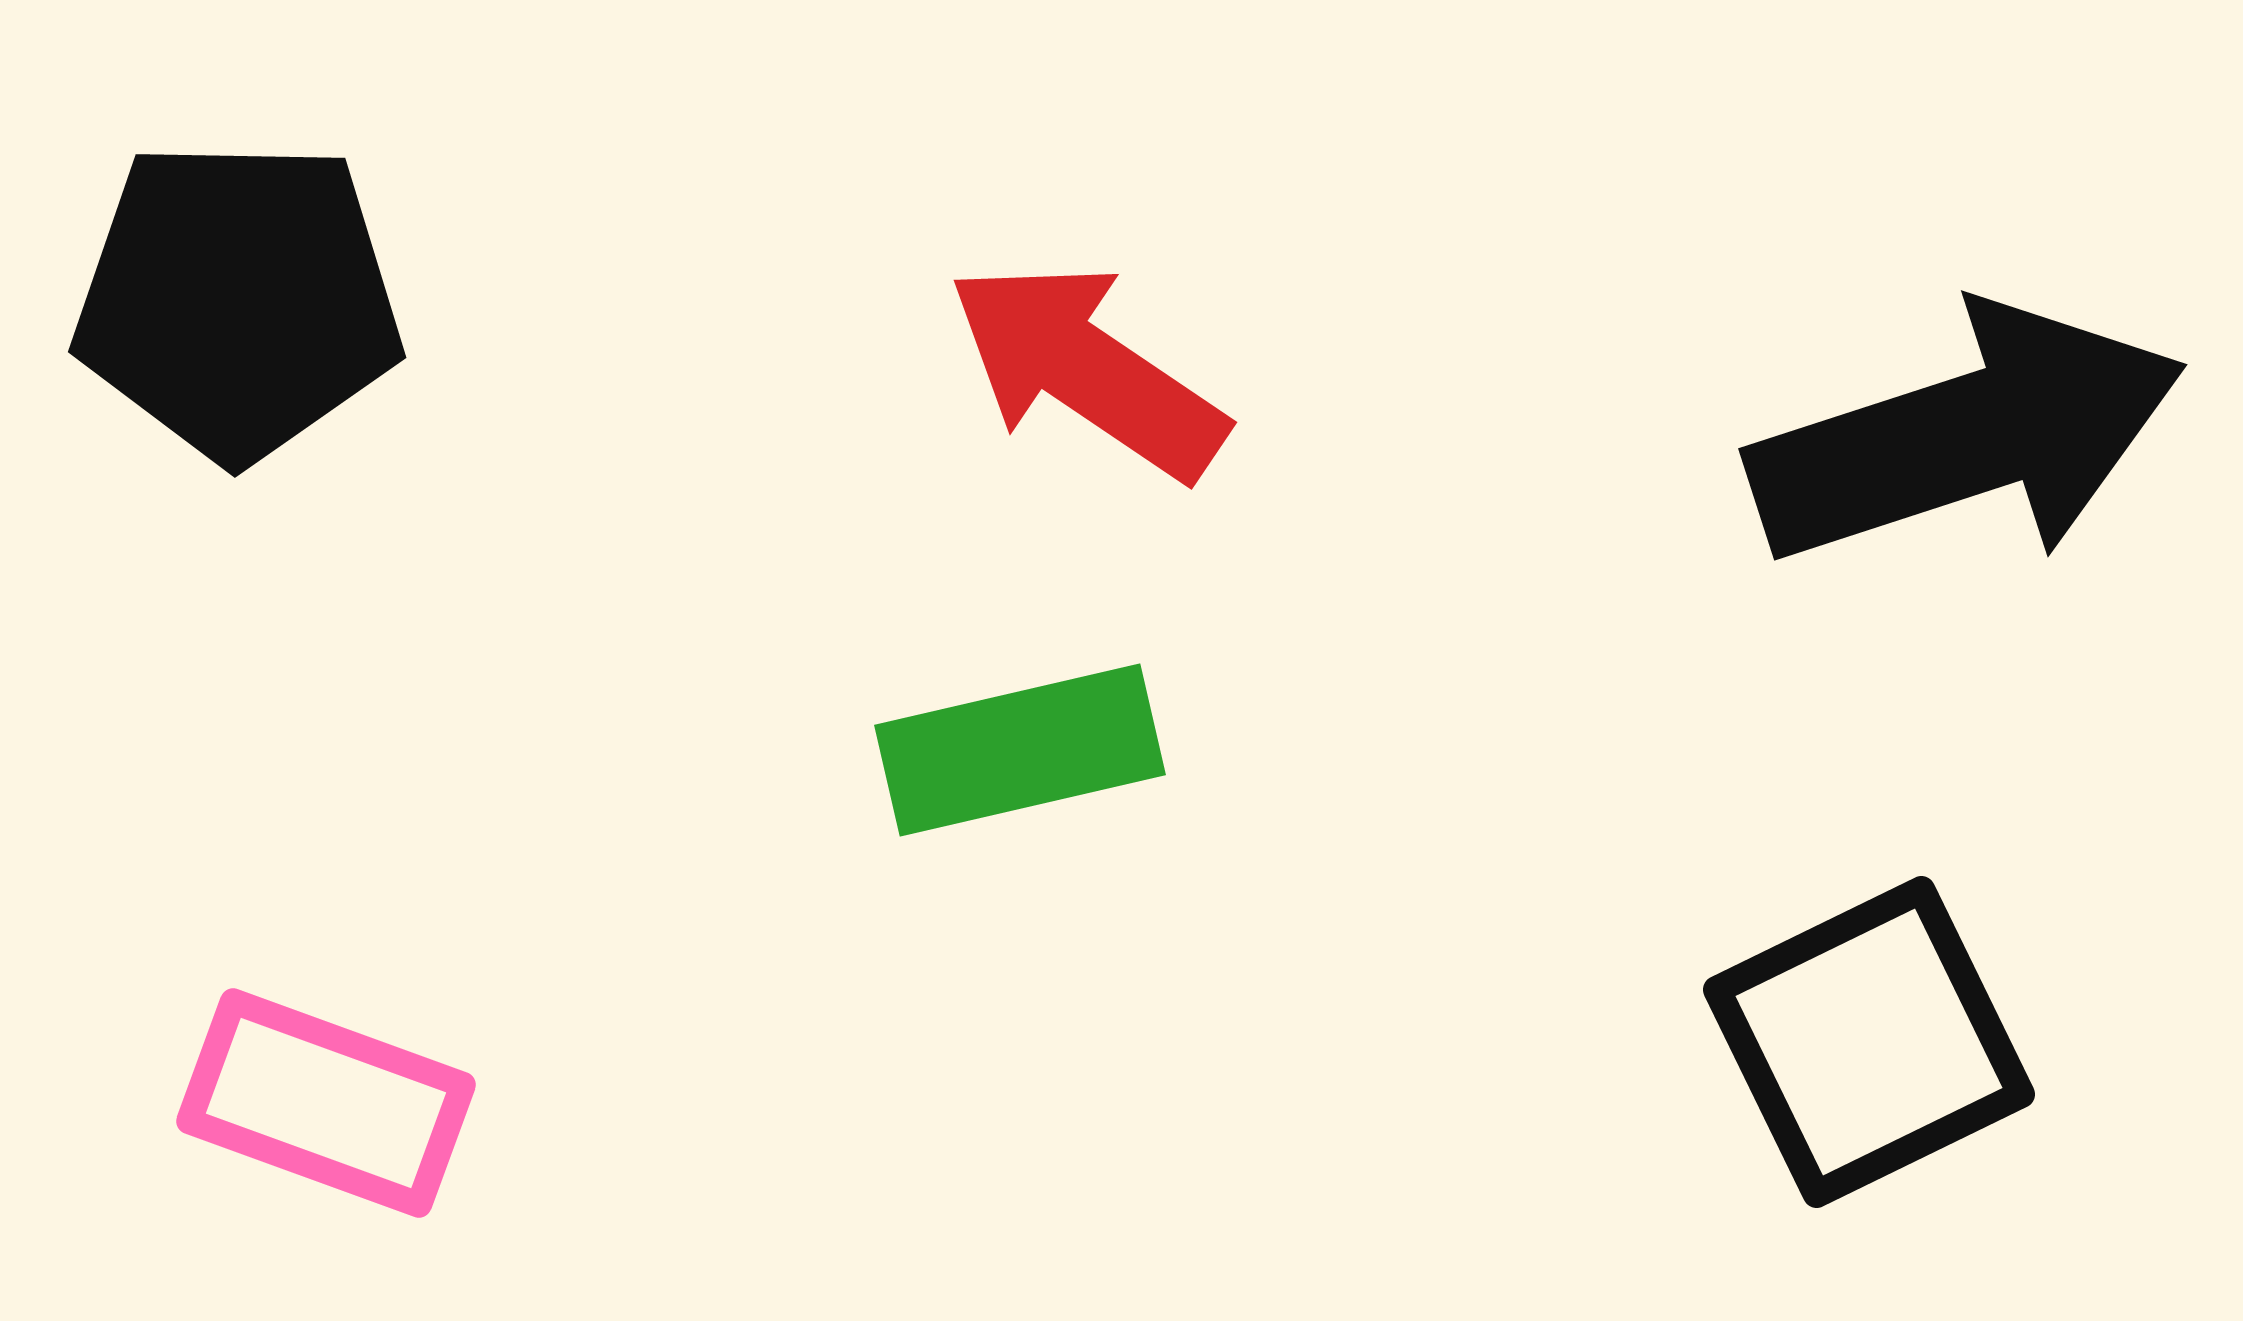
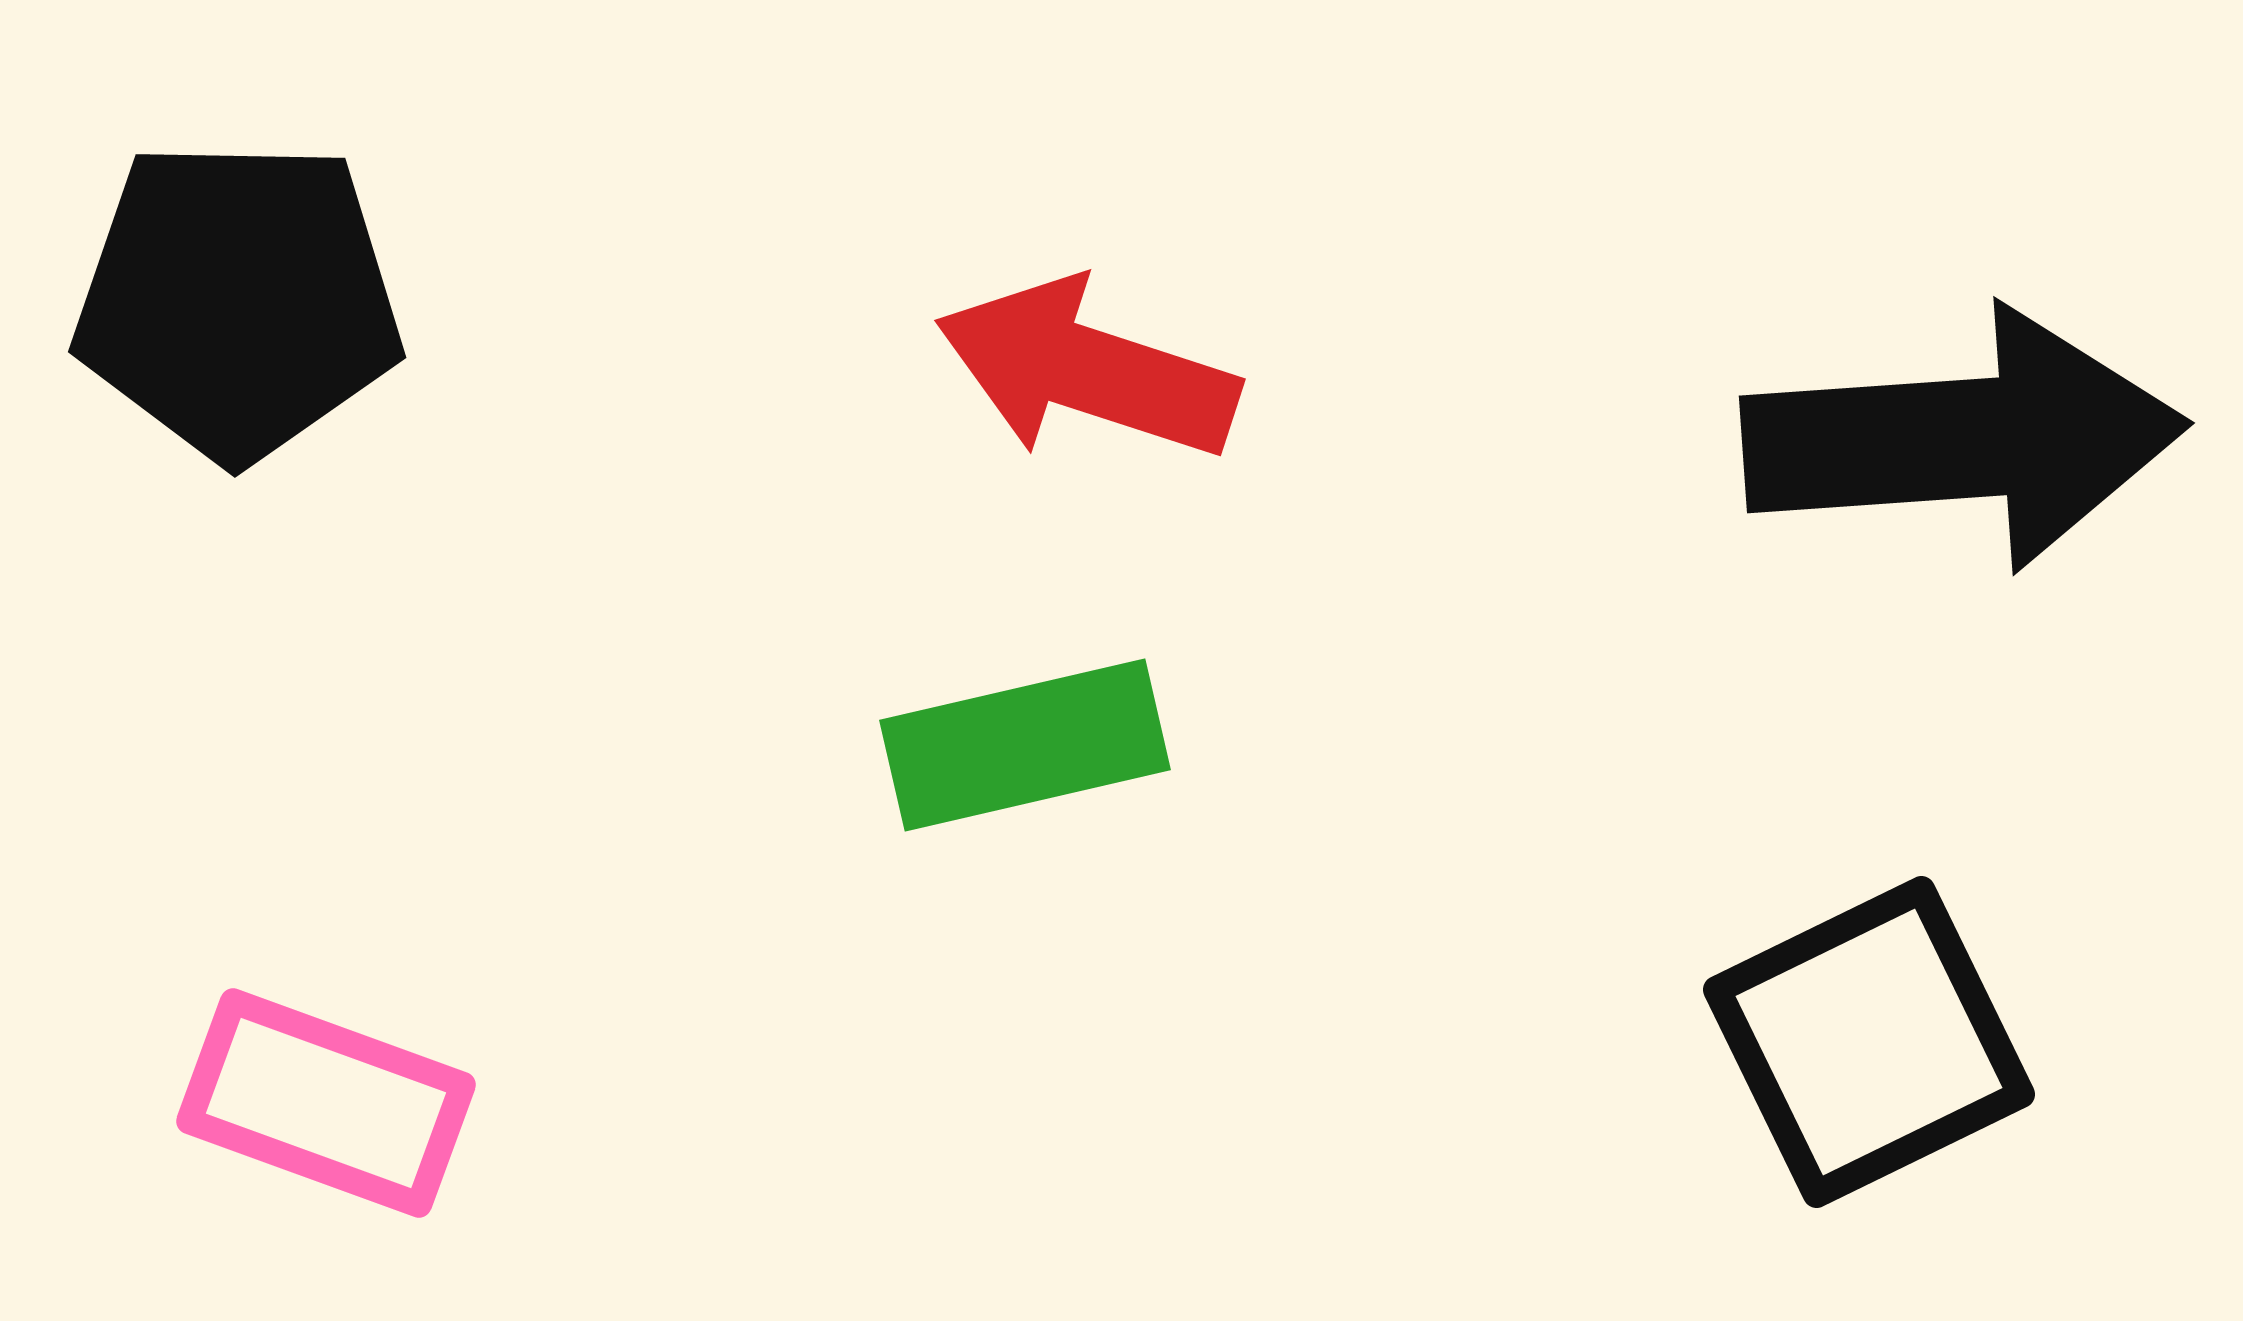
red arrow: rotated 16 degrees counterclockwise
black arrow: moved 3 px left, 3 px down; rotated 14 degrees clockwise
green rectangle: moved 5 px right, 5 px up
